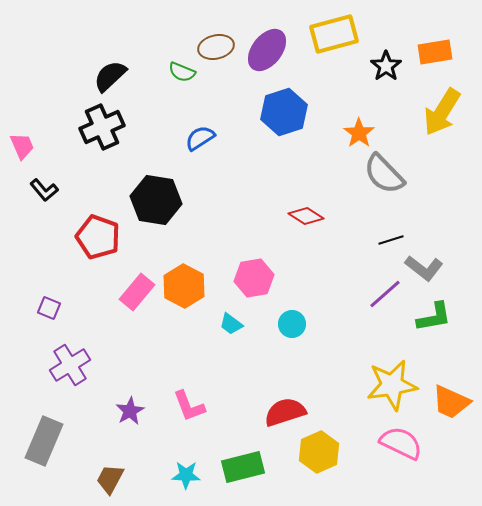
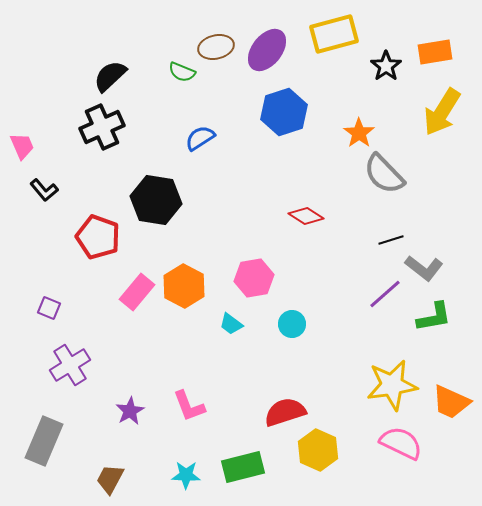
yellow hexagon: moved 1 px left, 2 px up; rotated 12 degrees counterclockwise
